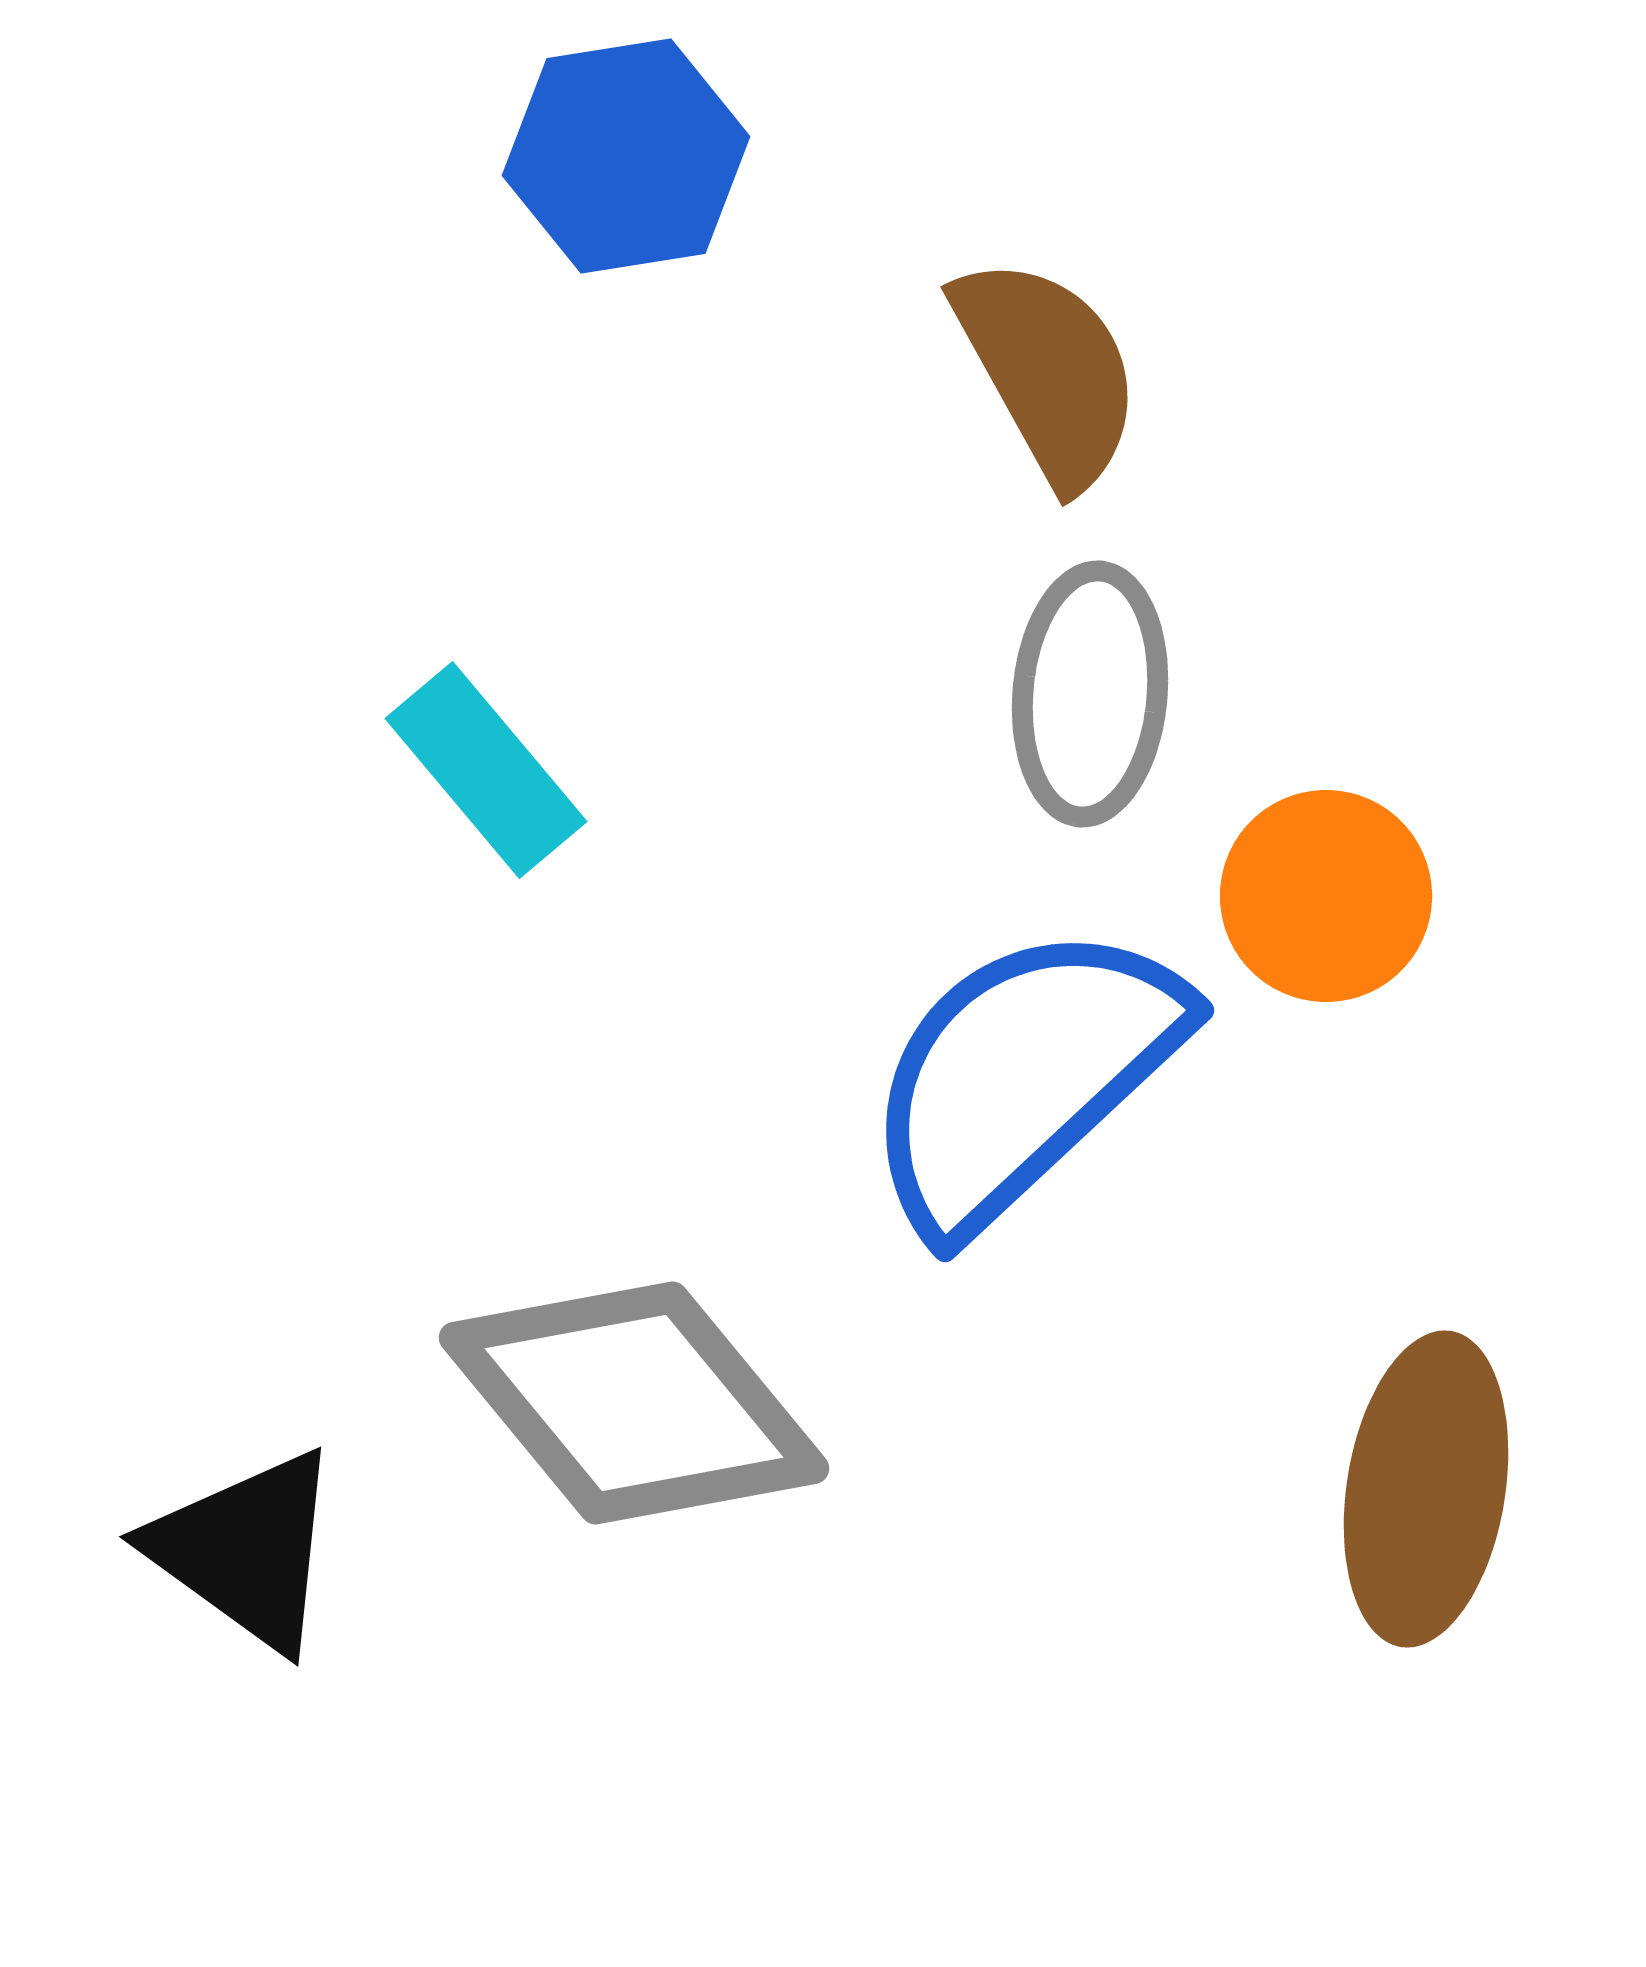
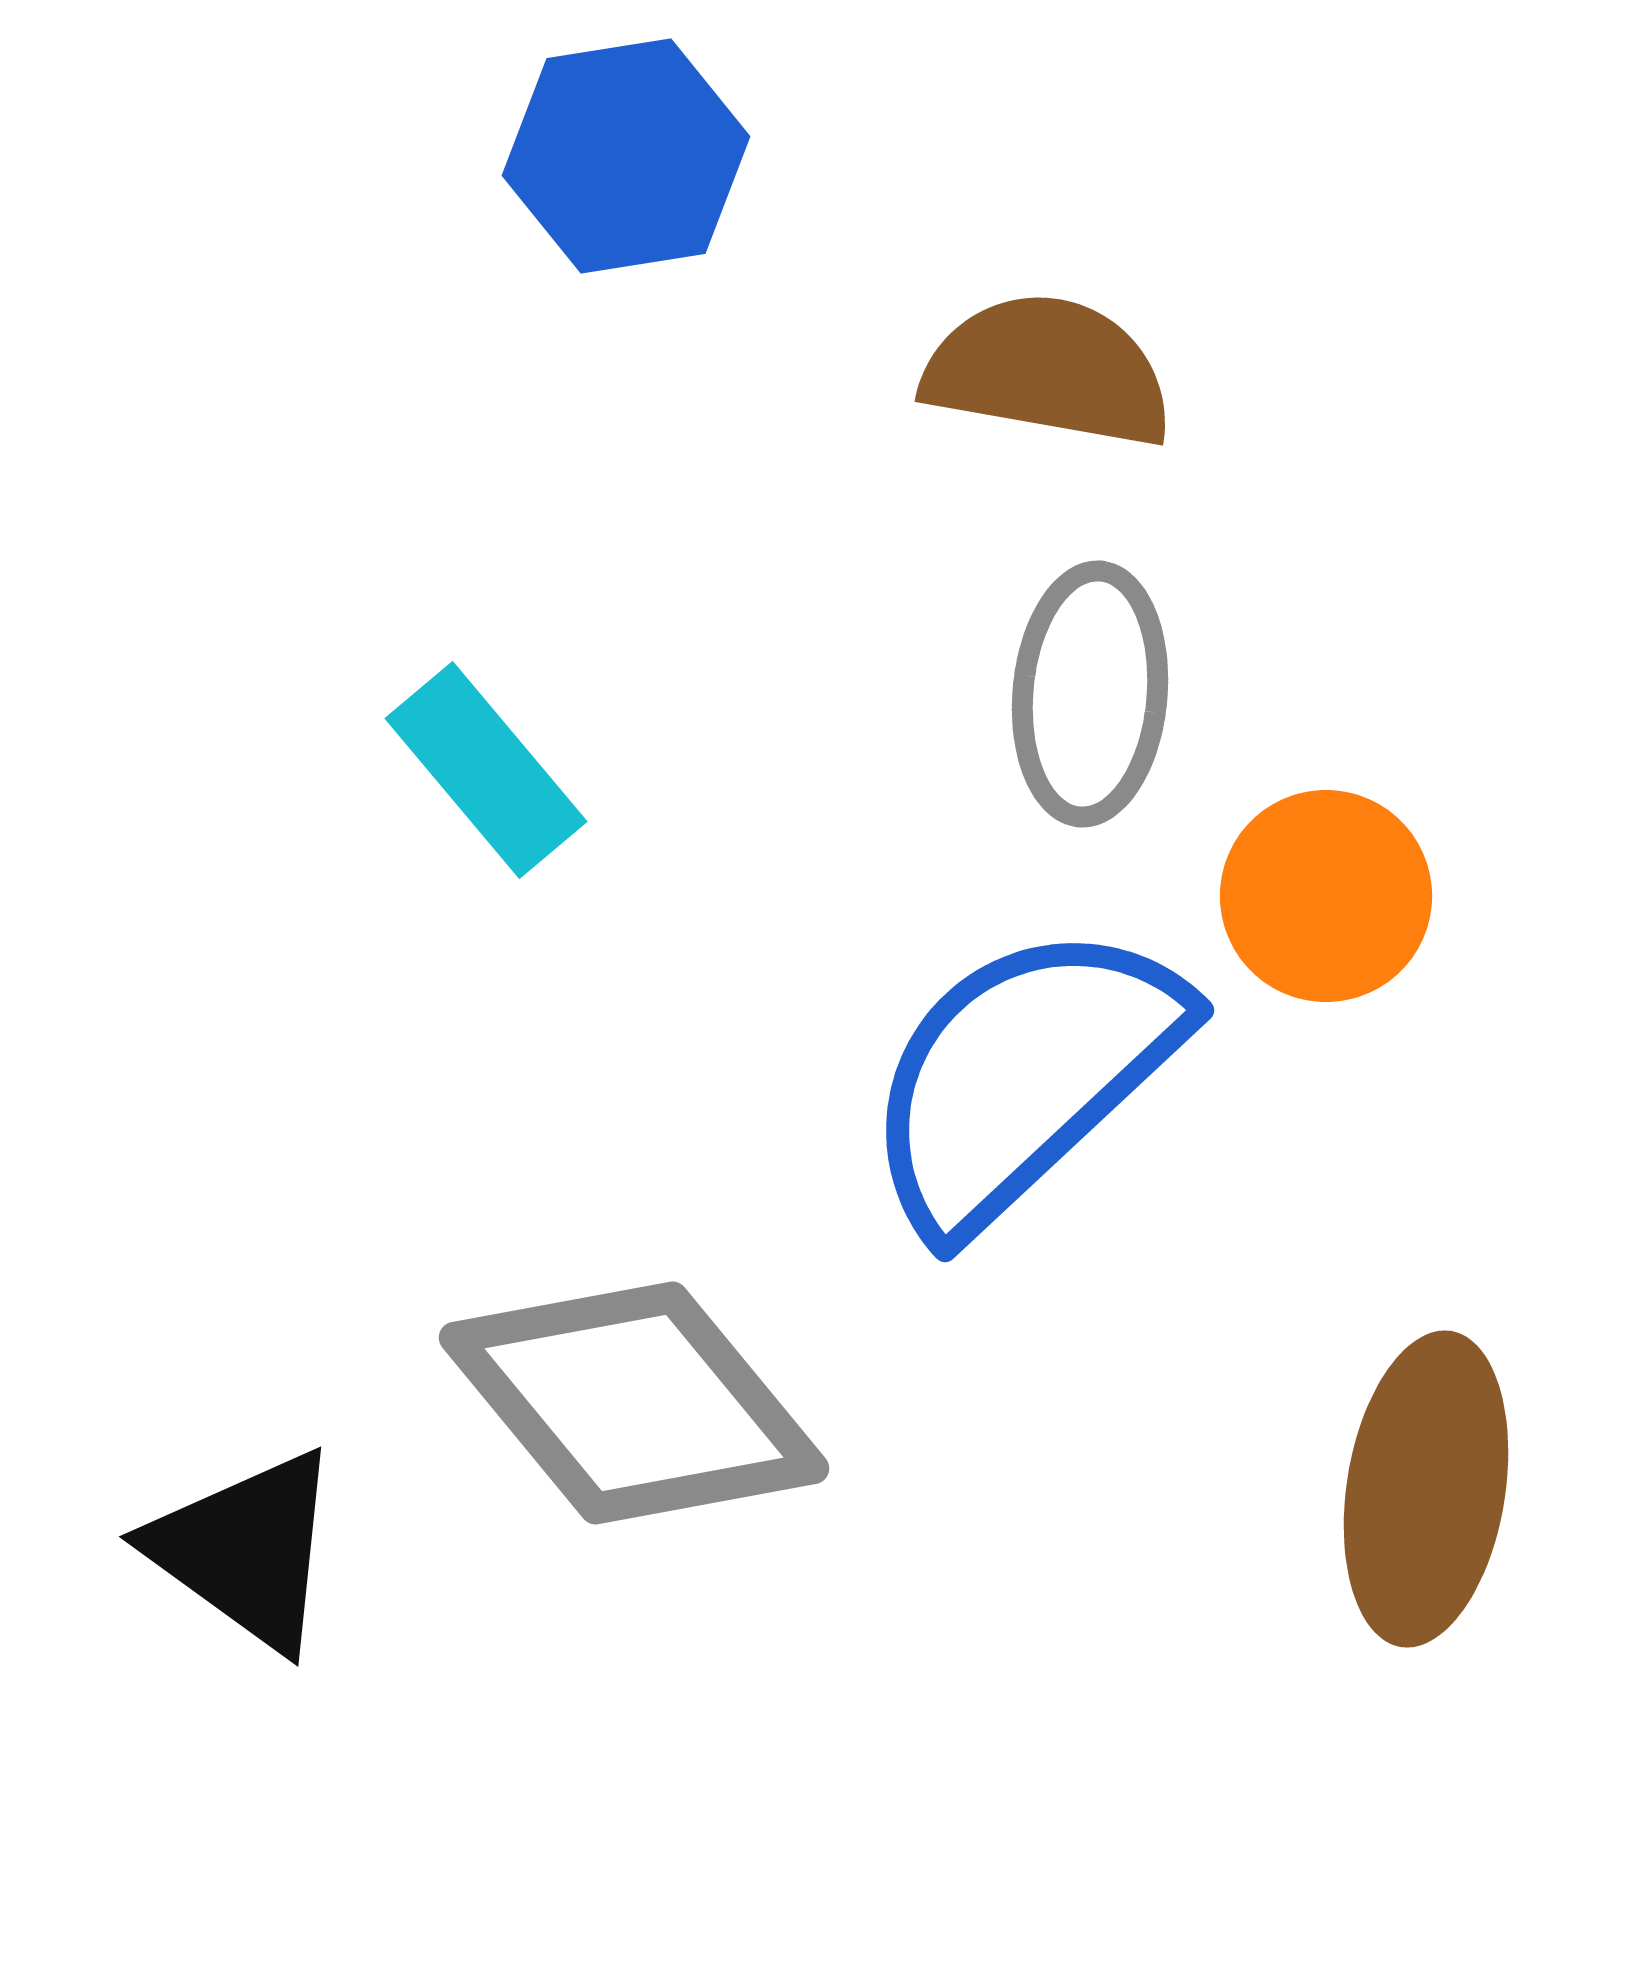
brown semicircle: rotated 51 degrees counterclockwise
